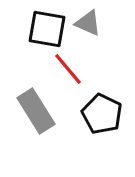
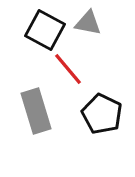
gray triangle: rotated 12 degrees counterclockwise
black square: moved 2 px left, 1 px down; rotated 18 degrees clockwise
gray rectangle: rotated 15 degrees clockwise
